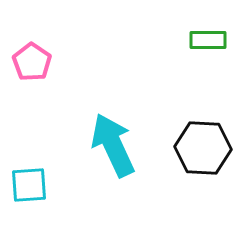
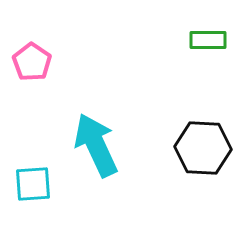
cyan arrow: moved 17 px left
cyan square: moved 4 px right, 1 px up
